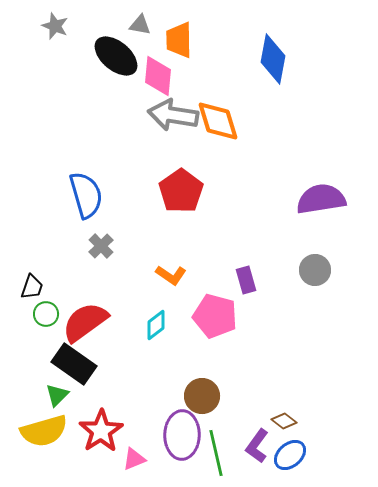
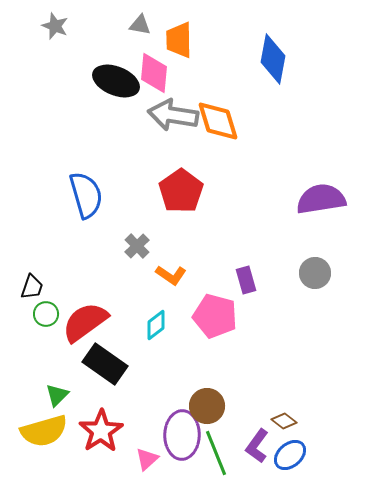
black ellipse: moved 25 px down; rotated 18 degrees counterclockwise
pink diamond: moved 4 px left, 3 px up
gray cross: moved 36 px right
gray circle: moved 3 px down
black rectangle: moved 31 px right
brown circle: moved 5 px right, 10 px down
green line: rotated 9 degrees counterclockwise
pink triangle: moved 13 px right; rotated 20 degrees counterclockwise
